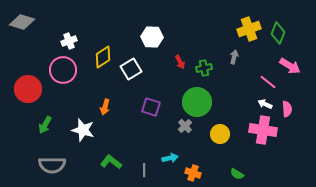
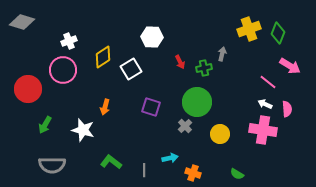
gray arrow: moved 12 px left, 3 px up
